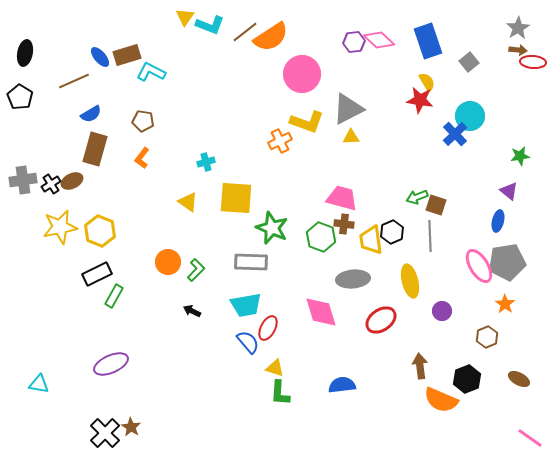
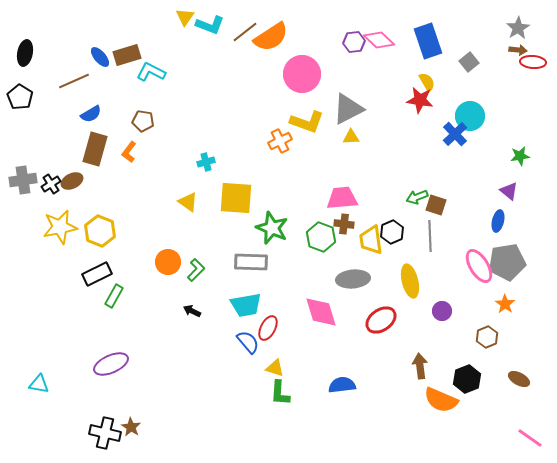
orange L-shape at (142, 158): moved 13 px left, 6 px up
pink trapezoid at (342, 198): rotated 20 degrees counterclockwise
black cross at (105, 433): rotated 32 degrees counterclockwise
